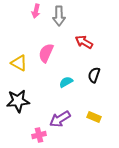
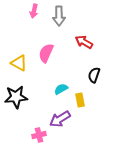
pink arrow: moved 2 px left
cyan semicircle: moved 5 px left, 7 px down
black star: moved 2 px left, 4 px up
yellow rectangle: moved 14 px left, 17 px up; rotated 56 degrees clockwise
